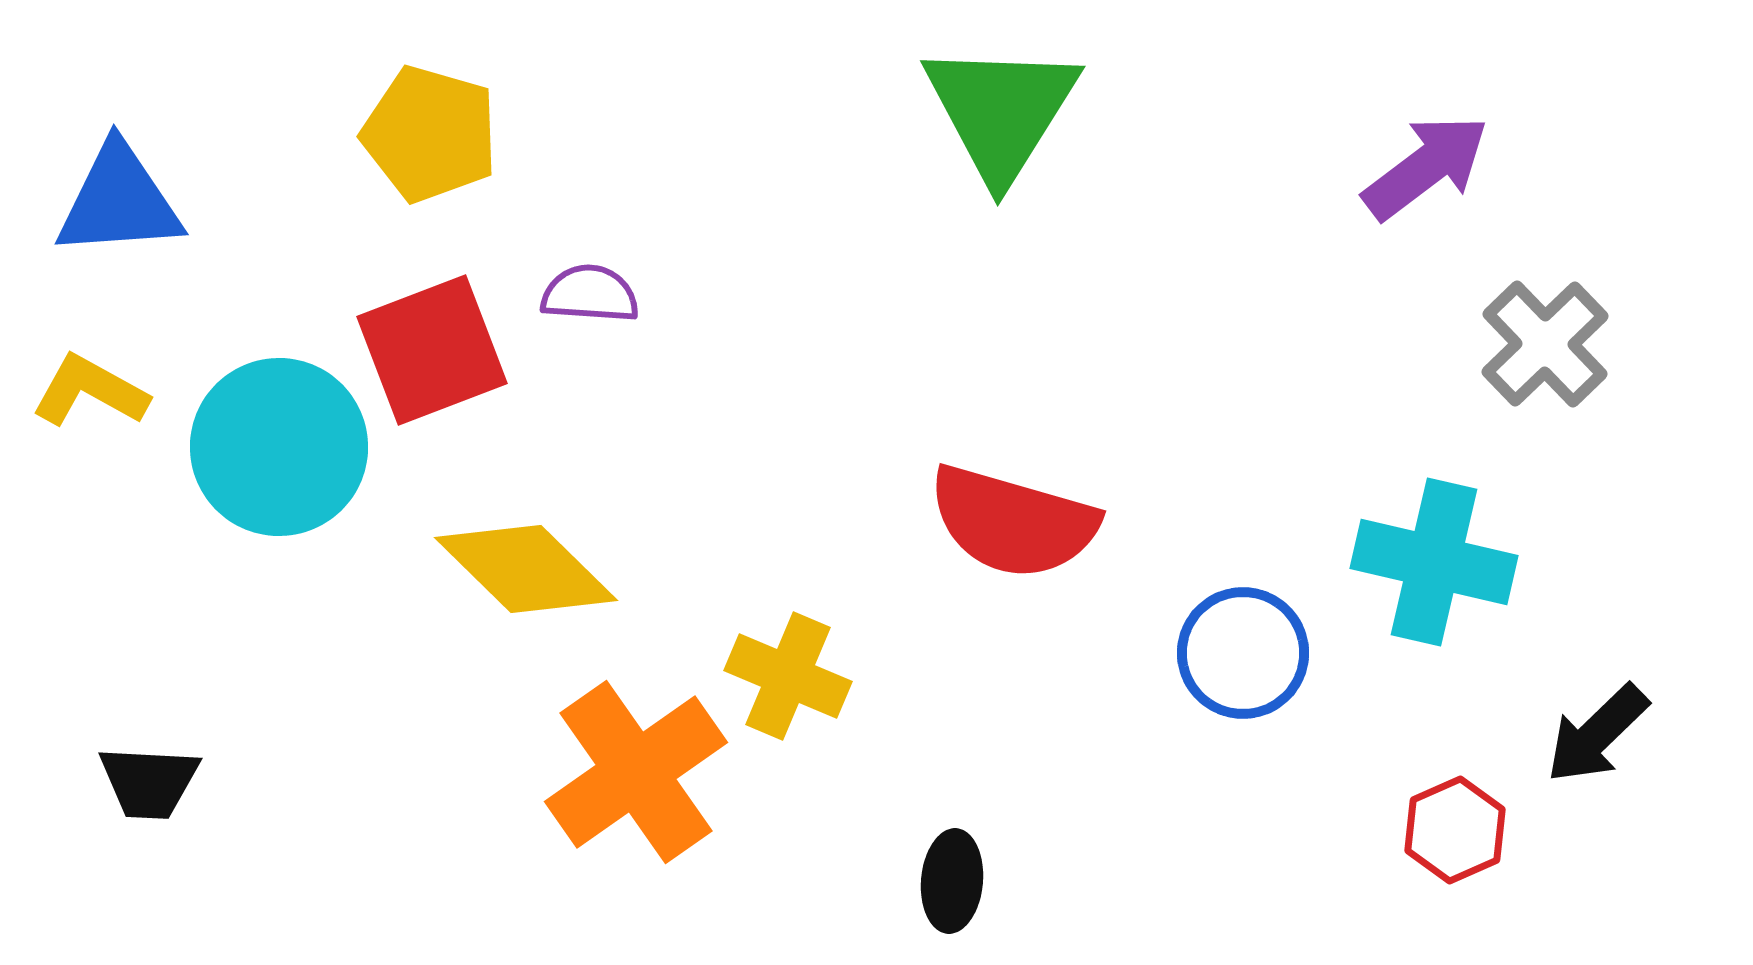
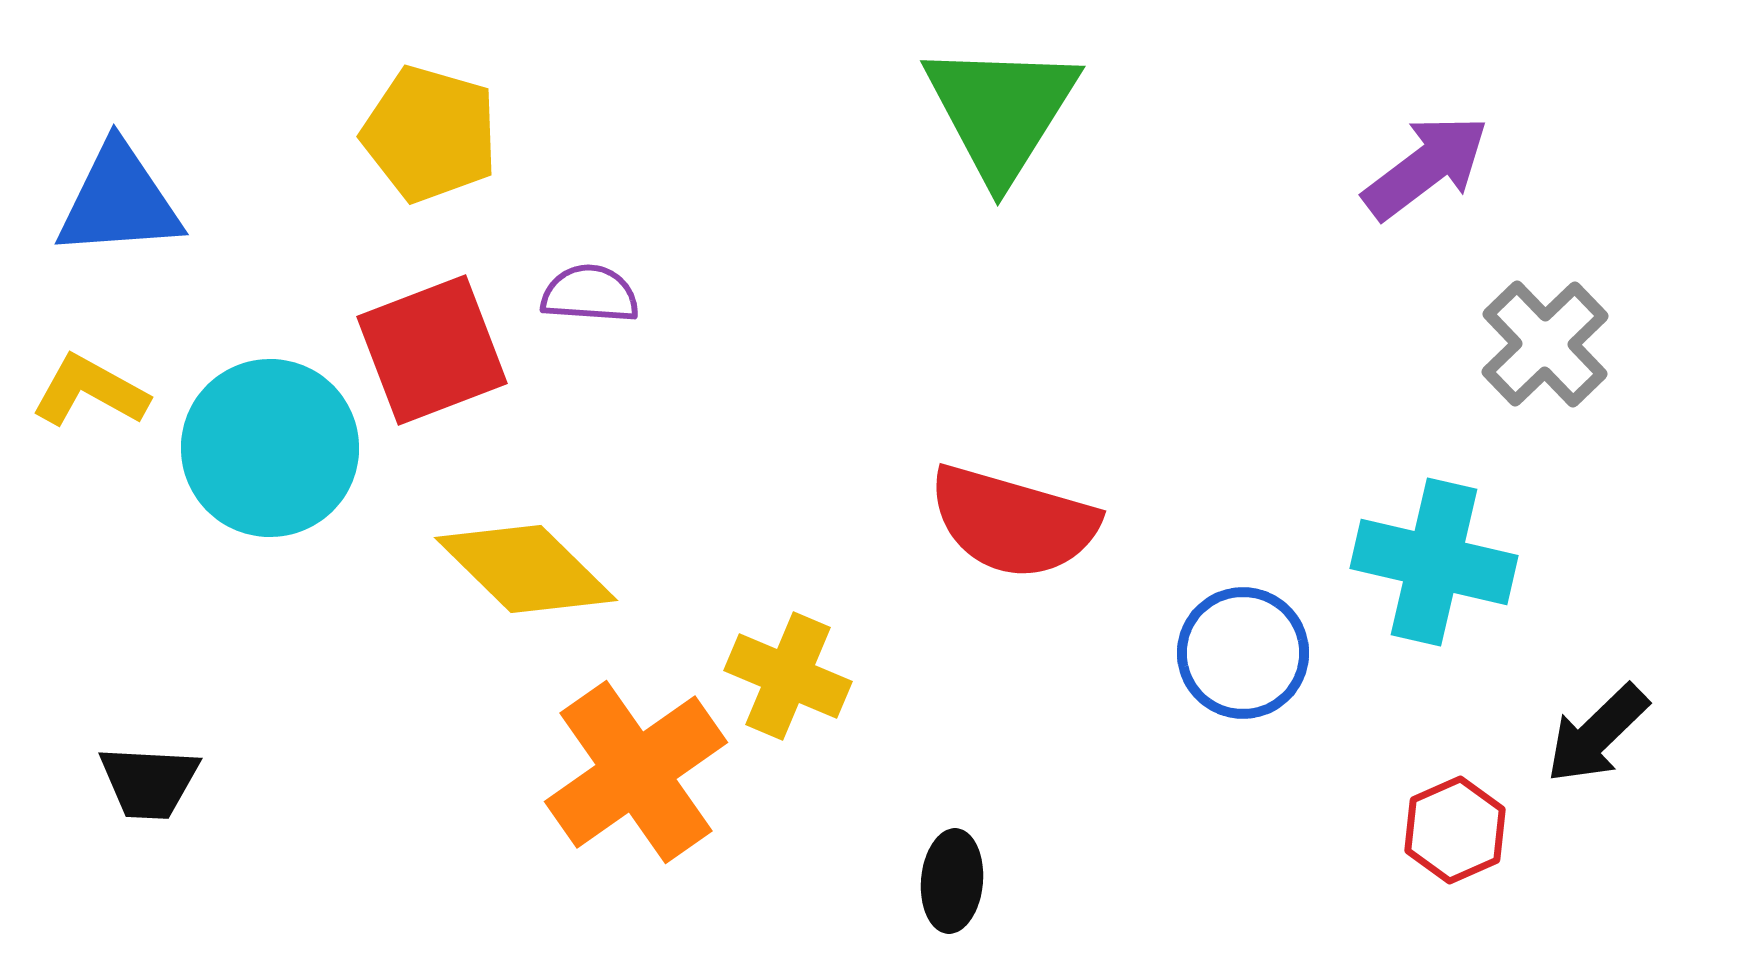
cyan circle: moved 9 px left, 1 px down
